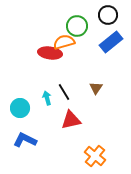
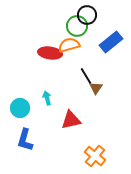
black circle: moved 21 px left
orange semicircle: moved 5 px right, 3 px down
black line: moved 22 px right, 16 px up
blue L-shape: rotated 100 degrees counterclockwise
